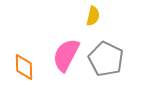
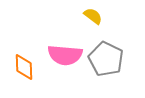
yellow semicircle: rotated 66 degrees counterclockwise
pink semicircle: moved 1 px left; rotated 112 degrees counterclockwise
